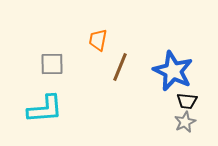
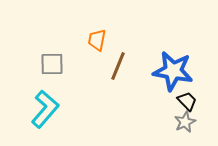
orange trapezoid: moved 1 px left
brown line: moved 2 px left, 1 px up
blue star: rotated 15 degrees counterclockwise
black trapezoid: rotated 140 degrees counterclockwise
cyan L-shape: rotated 45 degrees counterclockwise
